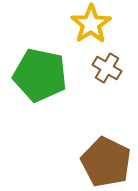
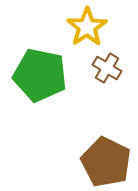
yellow star: moved 4 px left, 3 px down
